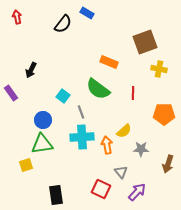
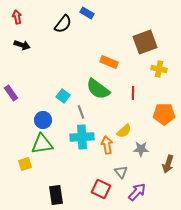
black arrow: moved 9 px left, 25 px up; rotated 98 degrees counterclockwise
yellow square: moved 1 px left, 1 px up
